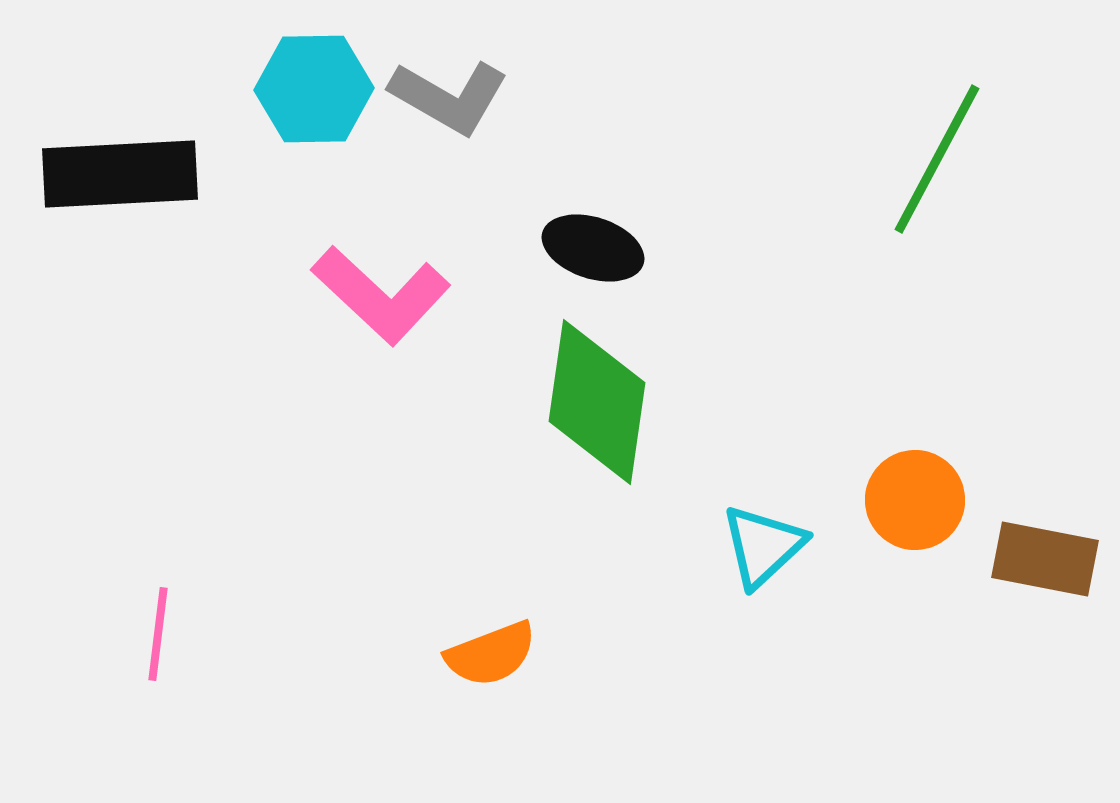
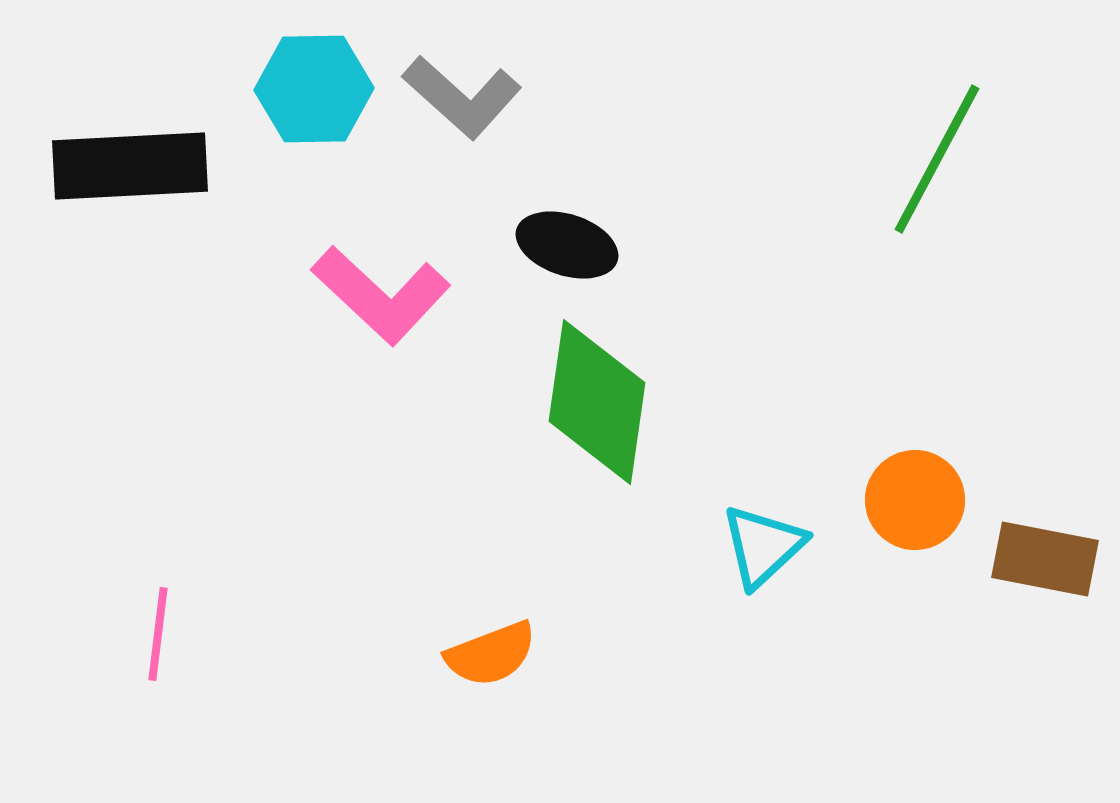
gray L-shape: moved 13 px right; rotated 12 degrees clockwise
black rectangle: moved 10 px right, 8 px up
black ellipse: moved 26 px left, 3 px up
